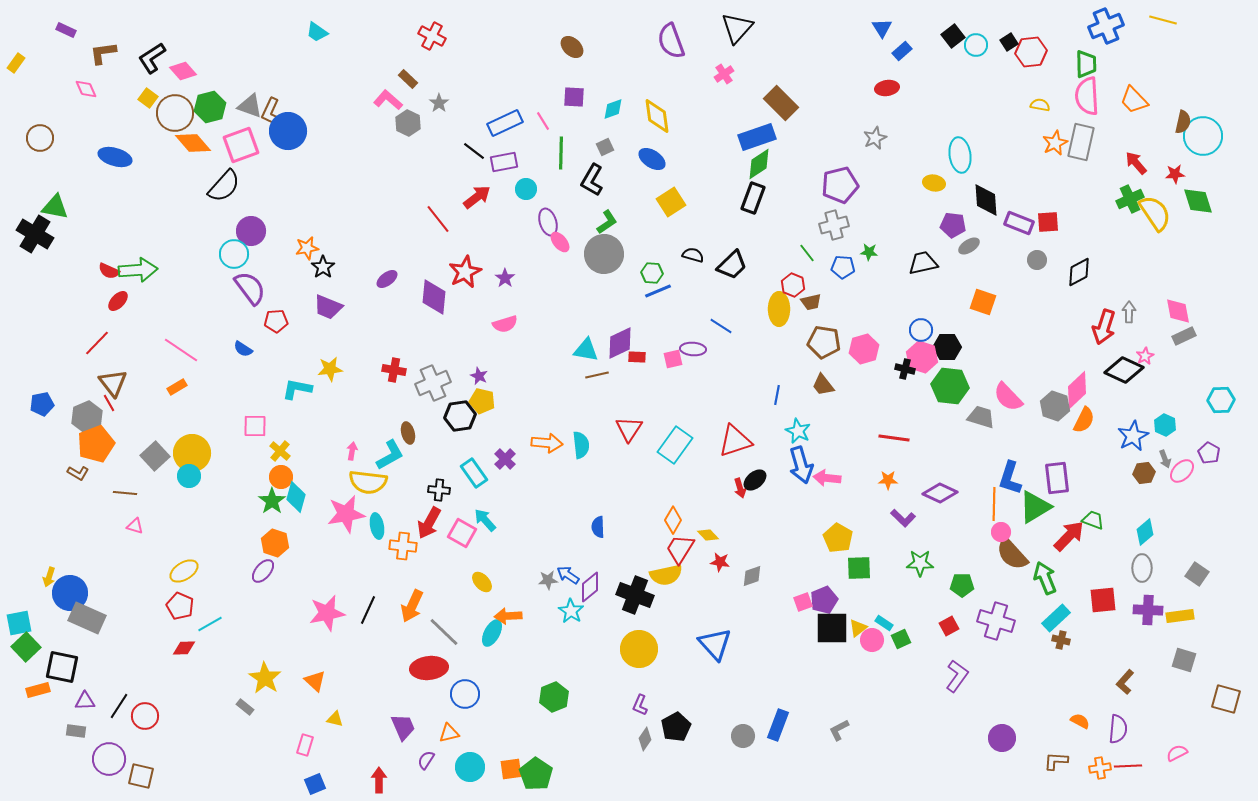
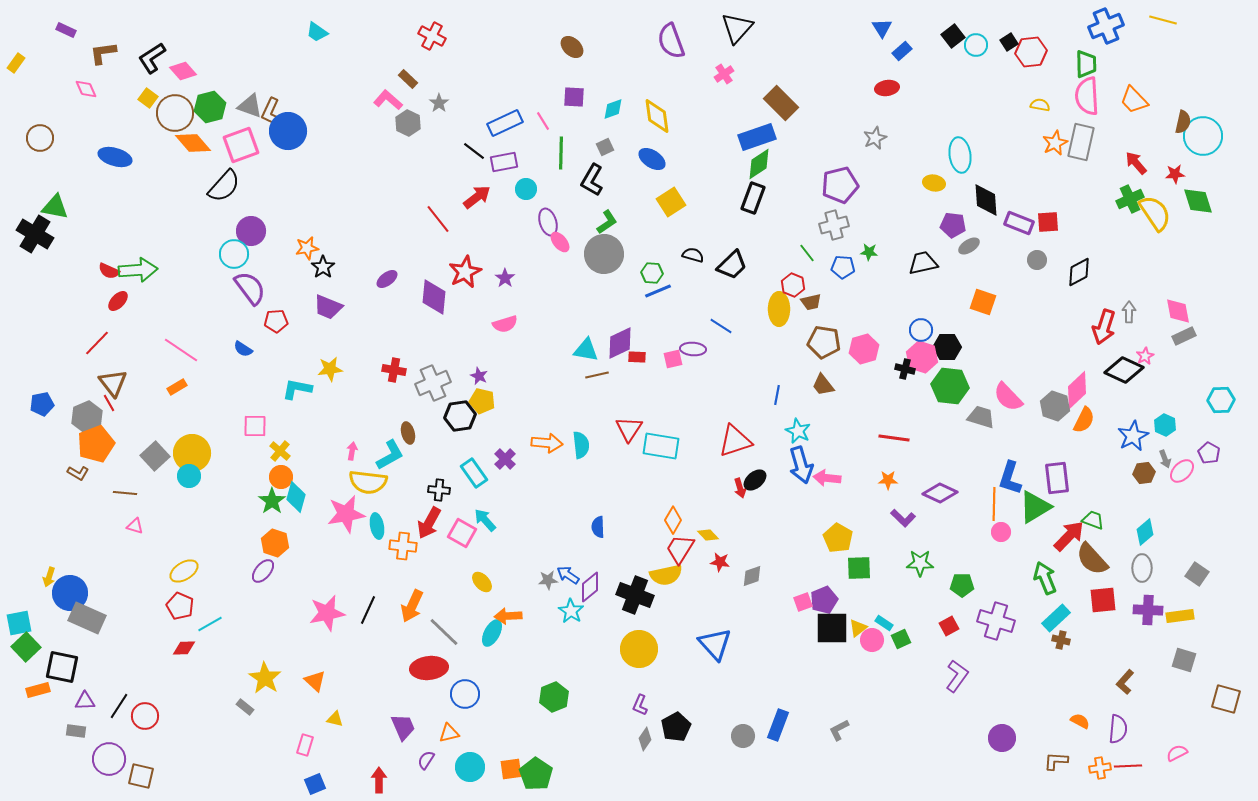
cyan rectangle at (675, 445): moved 14 px left, 1 px down; rotated 63 degrees clockwise
brown semicircle at (1012, 554): moved 80 px right, 5 px down
